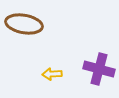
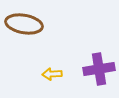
purple cross: rotated 24 degrees counterclockwise
